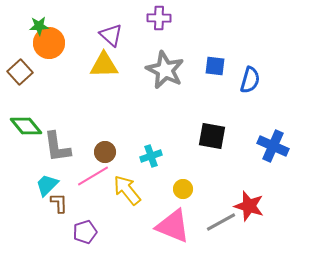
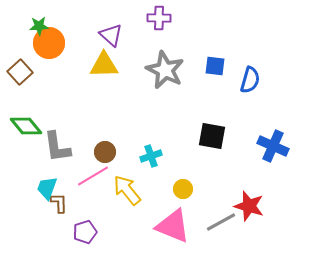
cyan trapezoid: moved 3 px down; rotated 25 degrees counterclockwise
